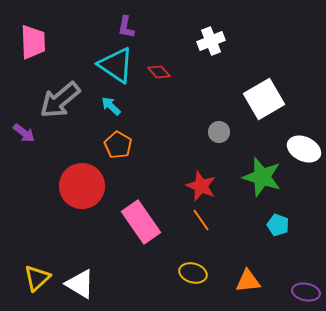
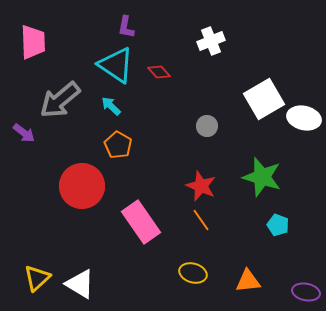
gray circle: moved 12 px left, 6 px up
white ellipse: moved 31 px up; rotated 12 degrees counterclockwise
